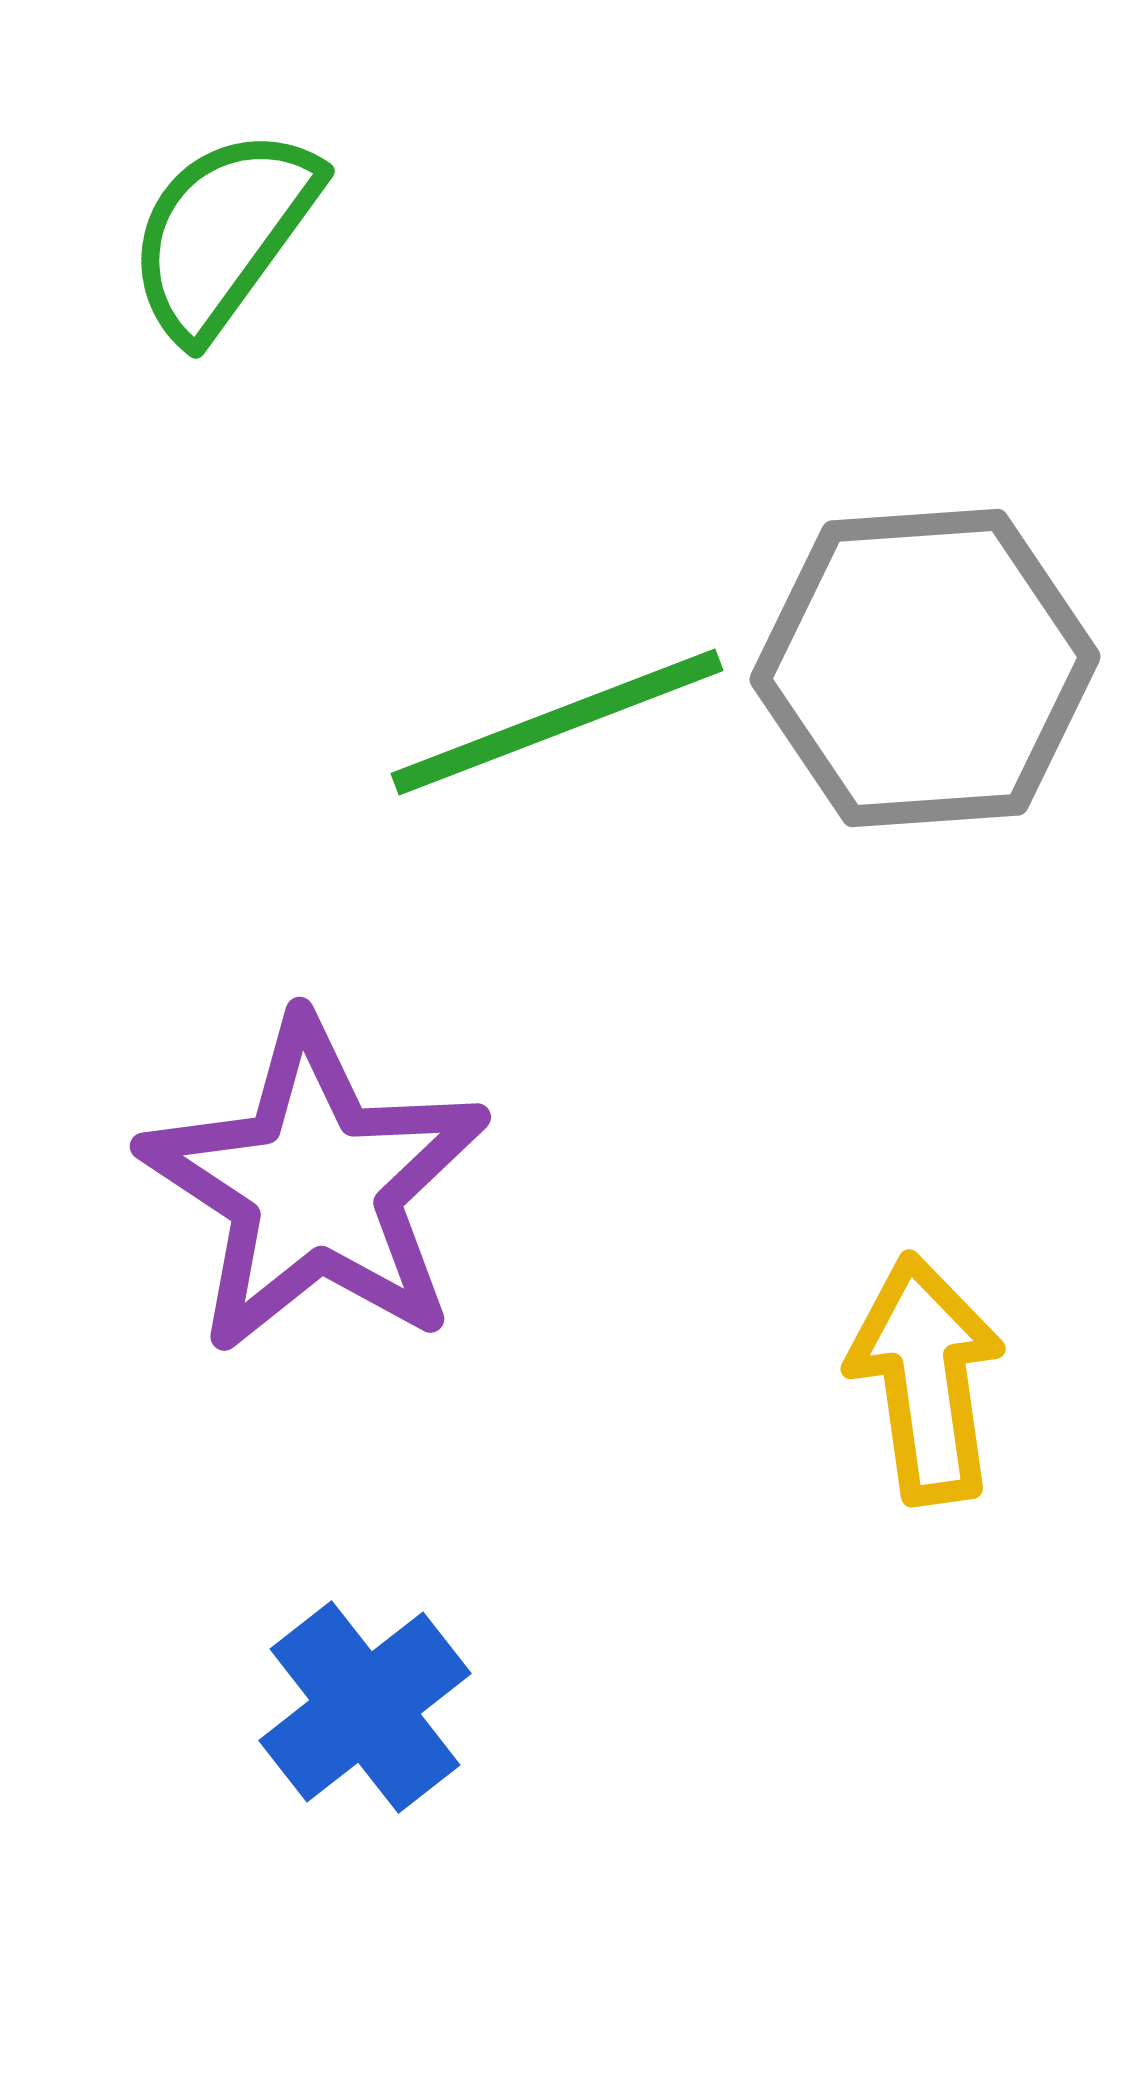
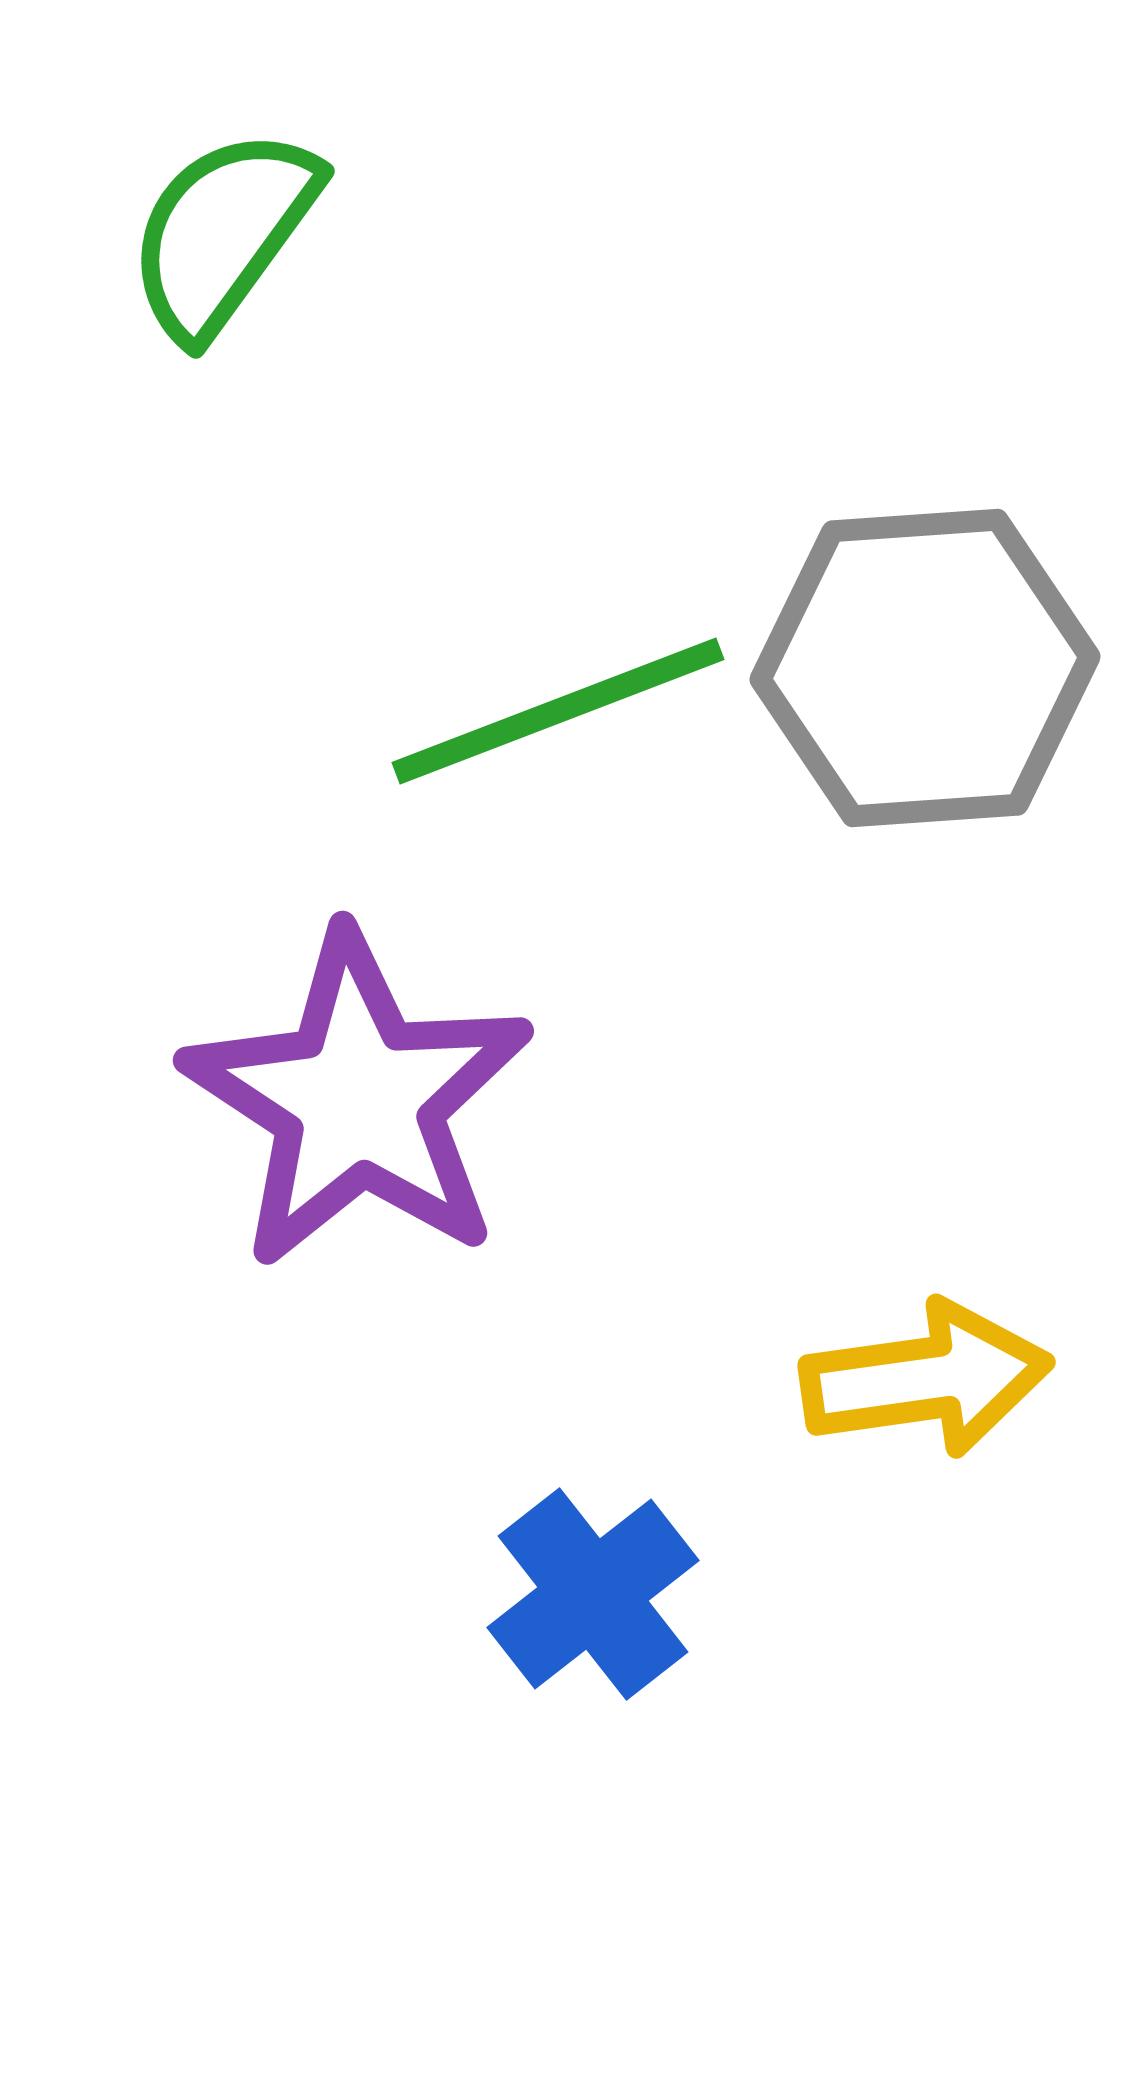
green line: moved 1 px right, 11 px up
purple star: moved 43 px right, 86 px up
yellow arrow: rotated 90 degrees clockwise
blue cross: moved 228 px right, 113 px up
